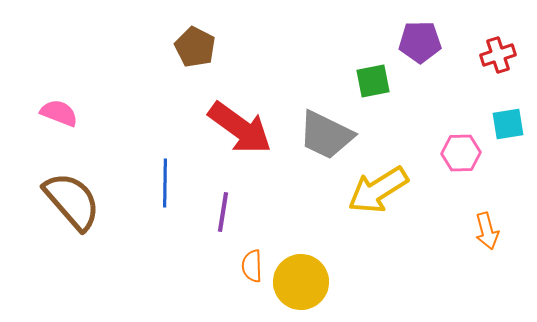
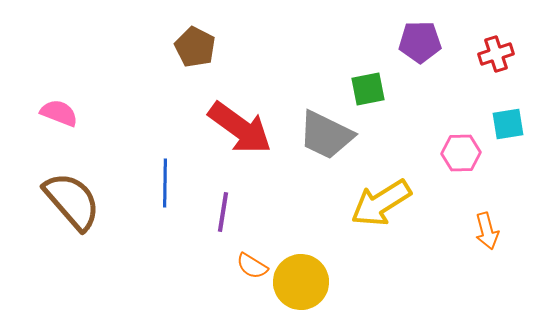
red cross: moved 2 px left, 1 px up
green square: moved 5 px left, 8 px down
yellow arrow: moved 3 px right, 13 px down
orange semicircle: rotated 56 degrees counterclockwise
